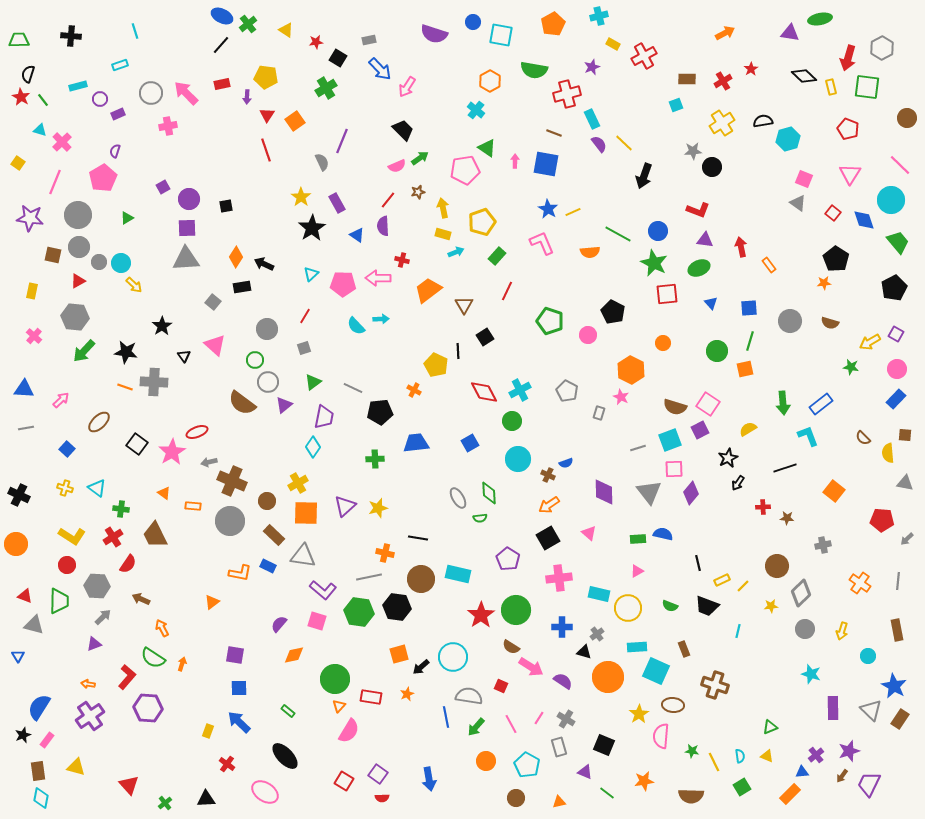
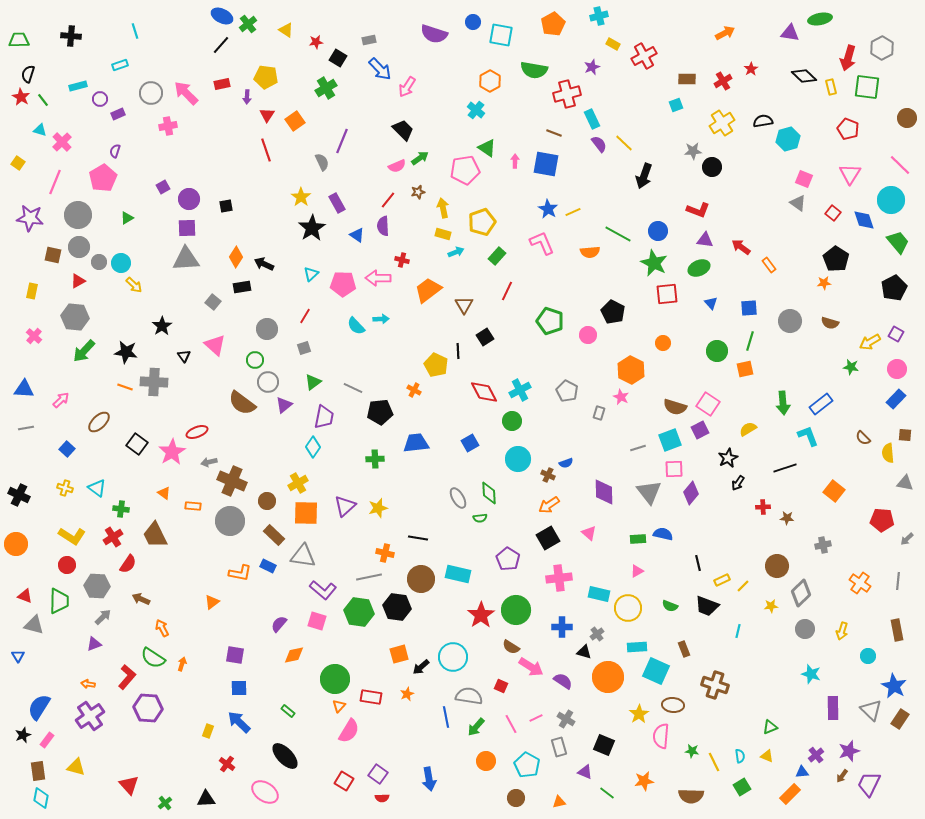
red arrow at (741, 247): rotated 42 degrees counterclockwise
pink line at (539, 718): moved 3 px left; rotated 32 degrees clockwise
